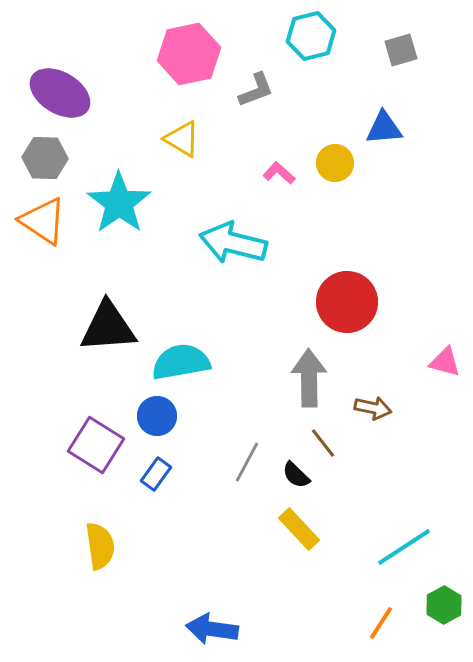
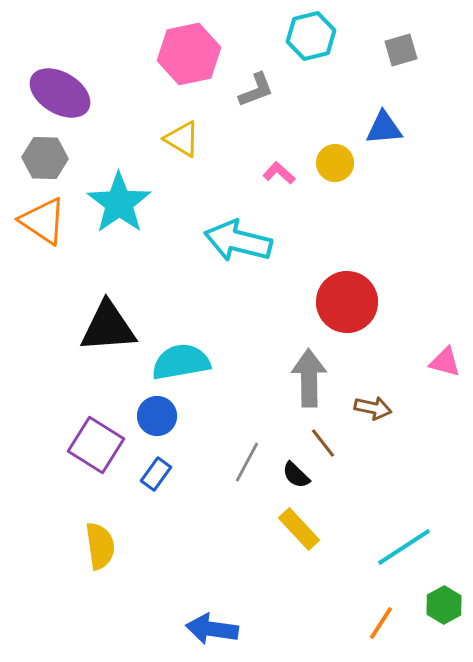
cyan arrow: moved 5 px right, 2 px up
